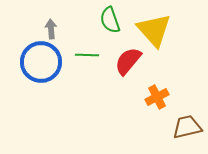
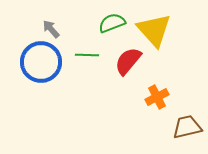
green semicircle: moved 2 px right, 3 px down; rotated 88 degrees clockwise
gray arrow: rotated 36 degrees counterclockwise
